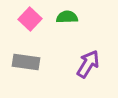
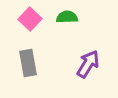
gray rectangle: moved 2 px right, 1 px down; rotated 72 degrees clockwise
